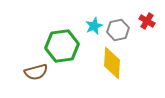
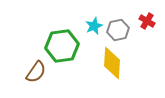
brown semicircle: rotated 40 degrees counterclockwise
